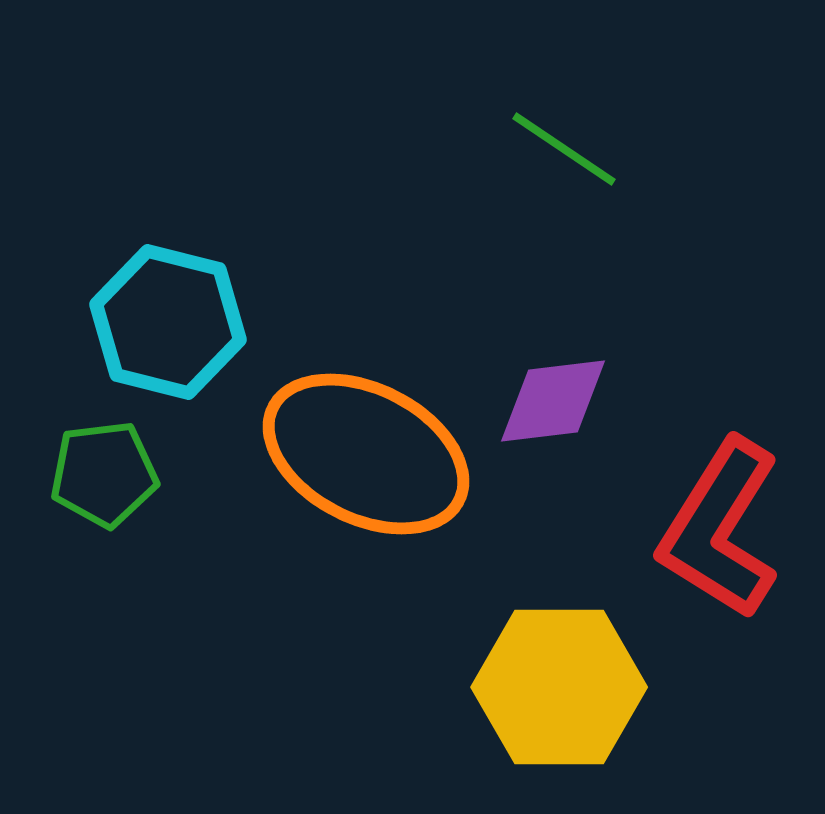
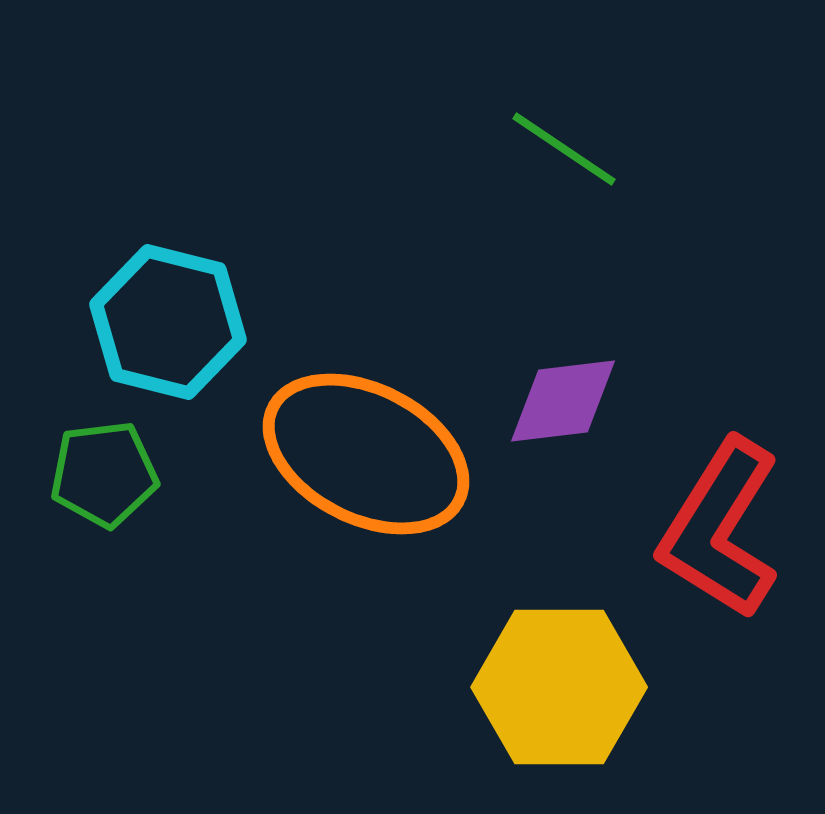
purple diamond: moved 10 px right
